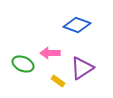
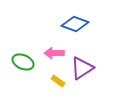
blue diamond: moved 2 px left, 1 px up
pink arrow: moved 4 px right
green ellipse: moved 2 px up
